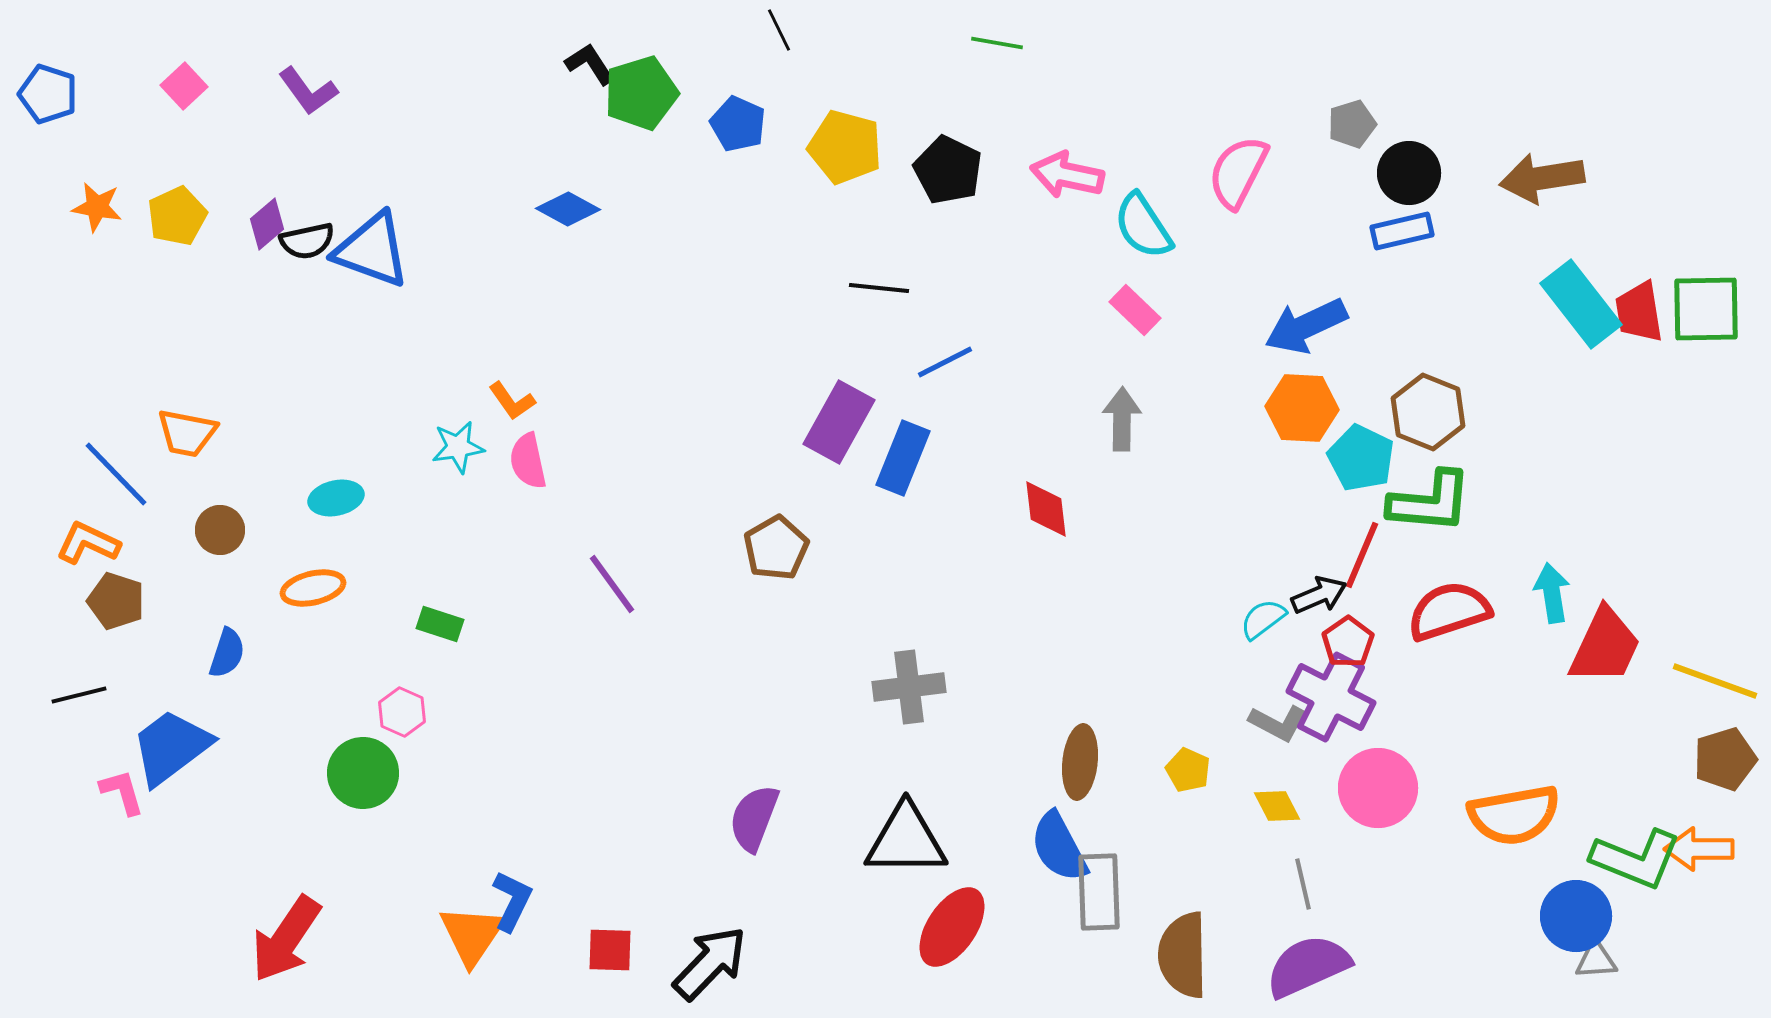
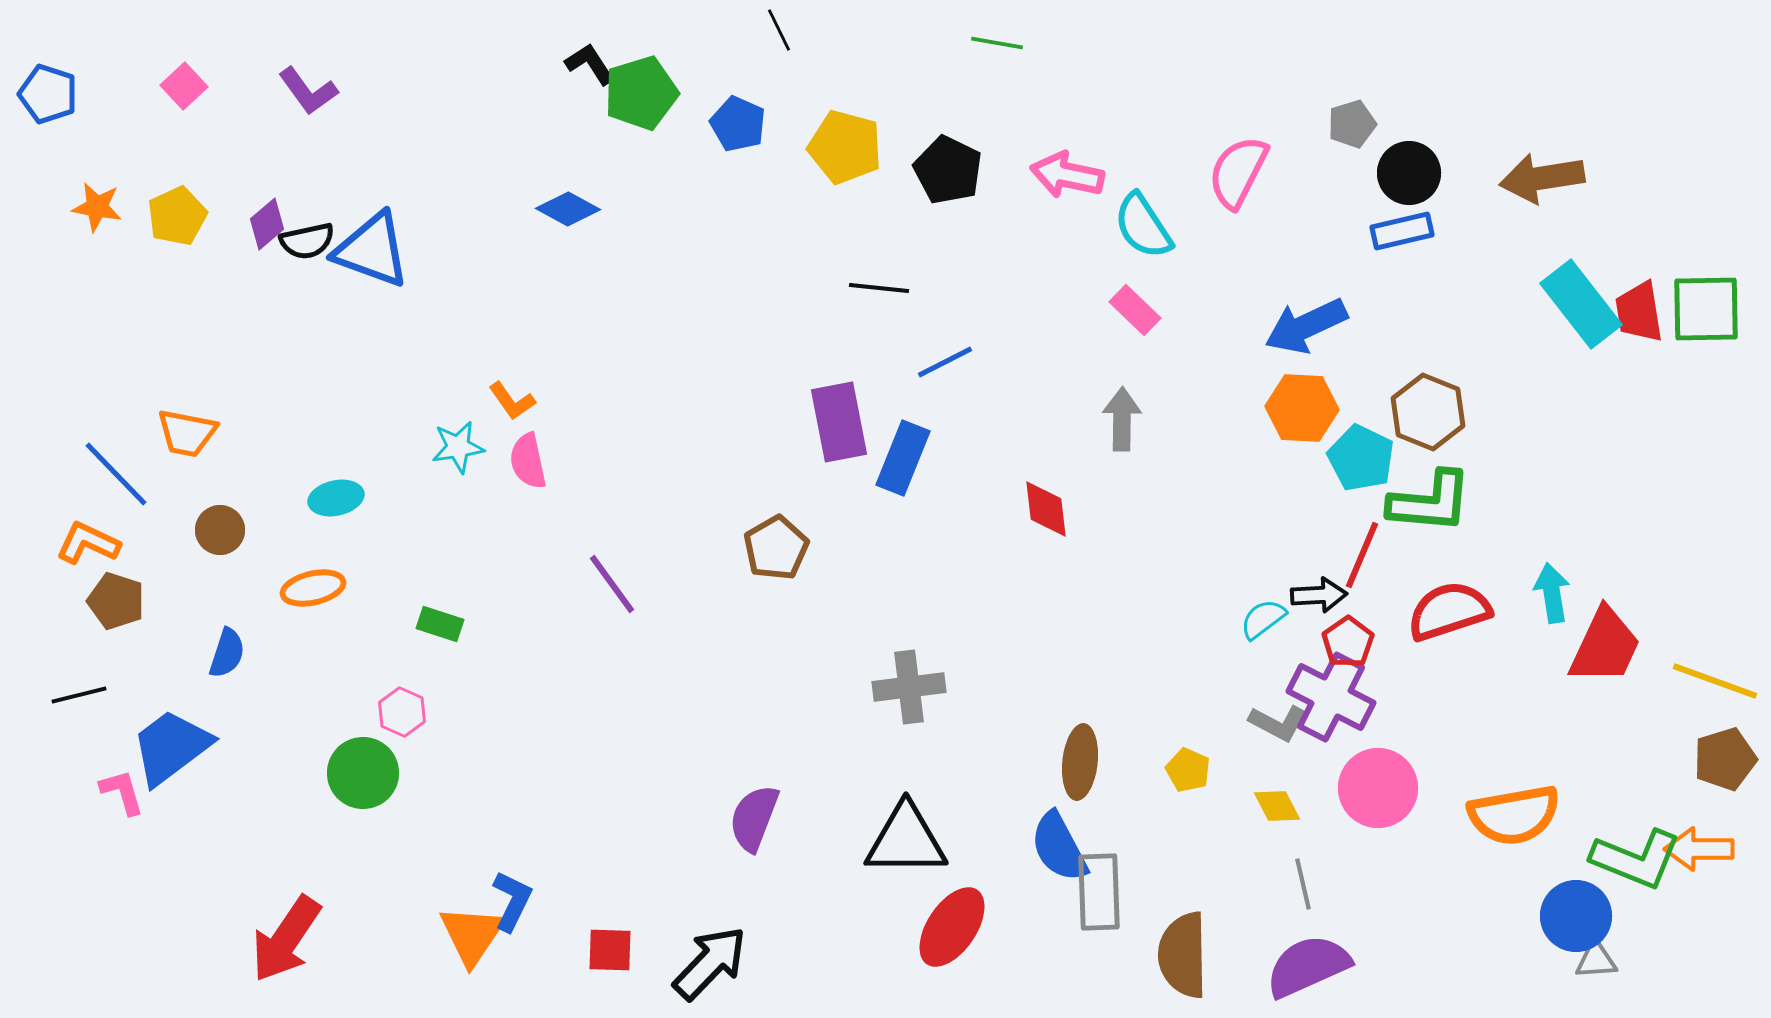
purple rectangle at (839, 422): rotated 40 degrees counterclockwise
black arrow at (1319, 595): rotated 20 degrees clockwise
